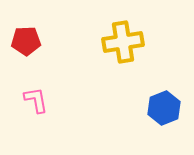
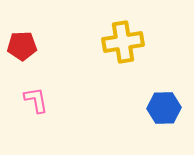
red pentagon: moved 4 px left, 5 px down
blue hexagon: rotated 20 degrees clockwise
